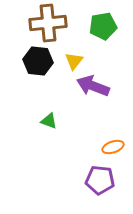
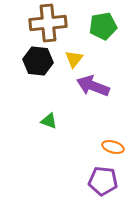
yellow triangle: moved 2 px up
orange ellipse: rotated 35 degrees clockwise
purple pentagon: moved 3 px right, 1 px down
